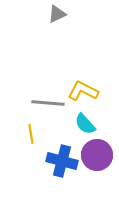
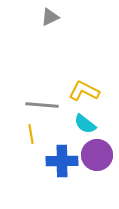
gray triangle: moved 7 px left, 3 px down
yellow L-shape: moved 1 px right
gray line: moved 6 px left, 2 px down
cyan semicircle: rotated 10 degrees counterclockwise
blue cross: rotated 16 degrees counterclockwise
